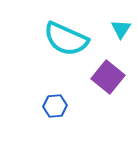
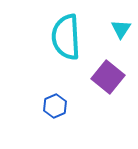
cyan semicircle: moved 2 px up; rotated 63 degrees clockwise
blue hexagon: rotated 20 degrees counterclockwise
